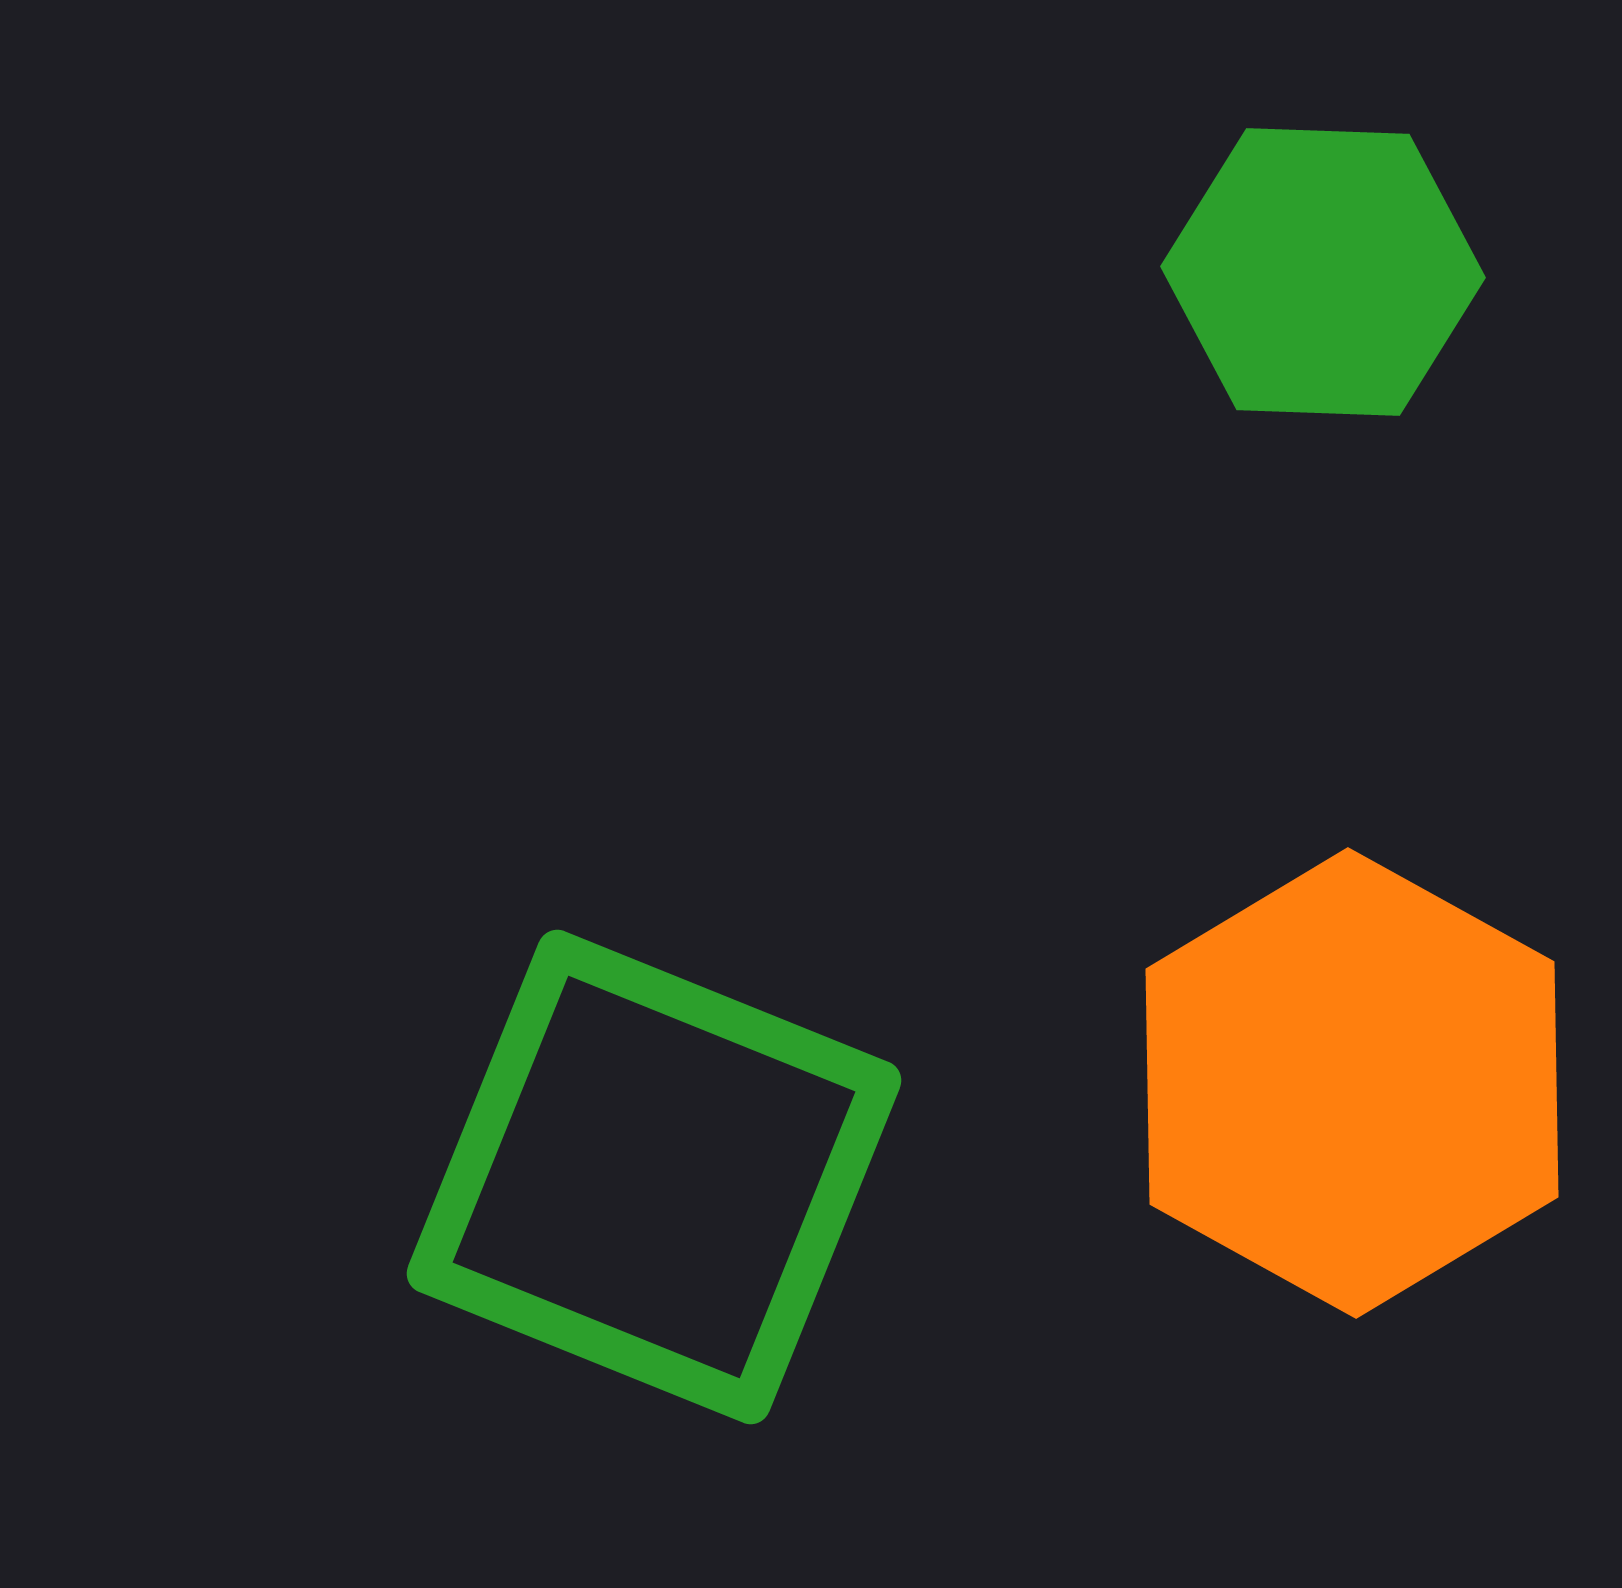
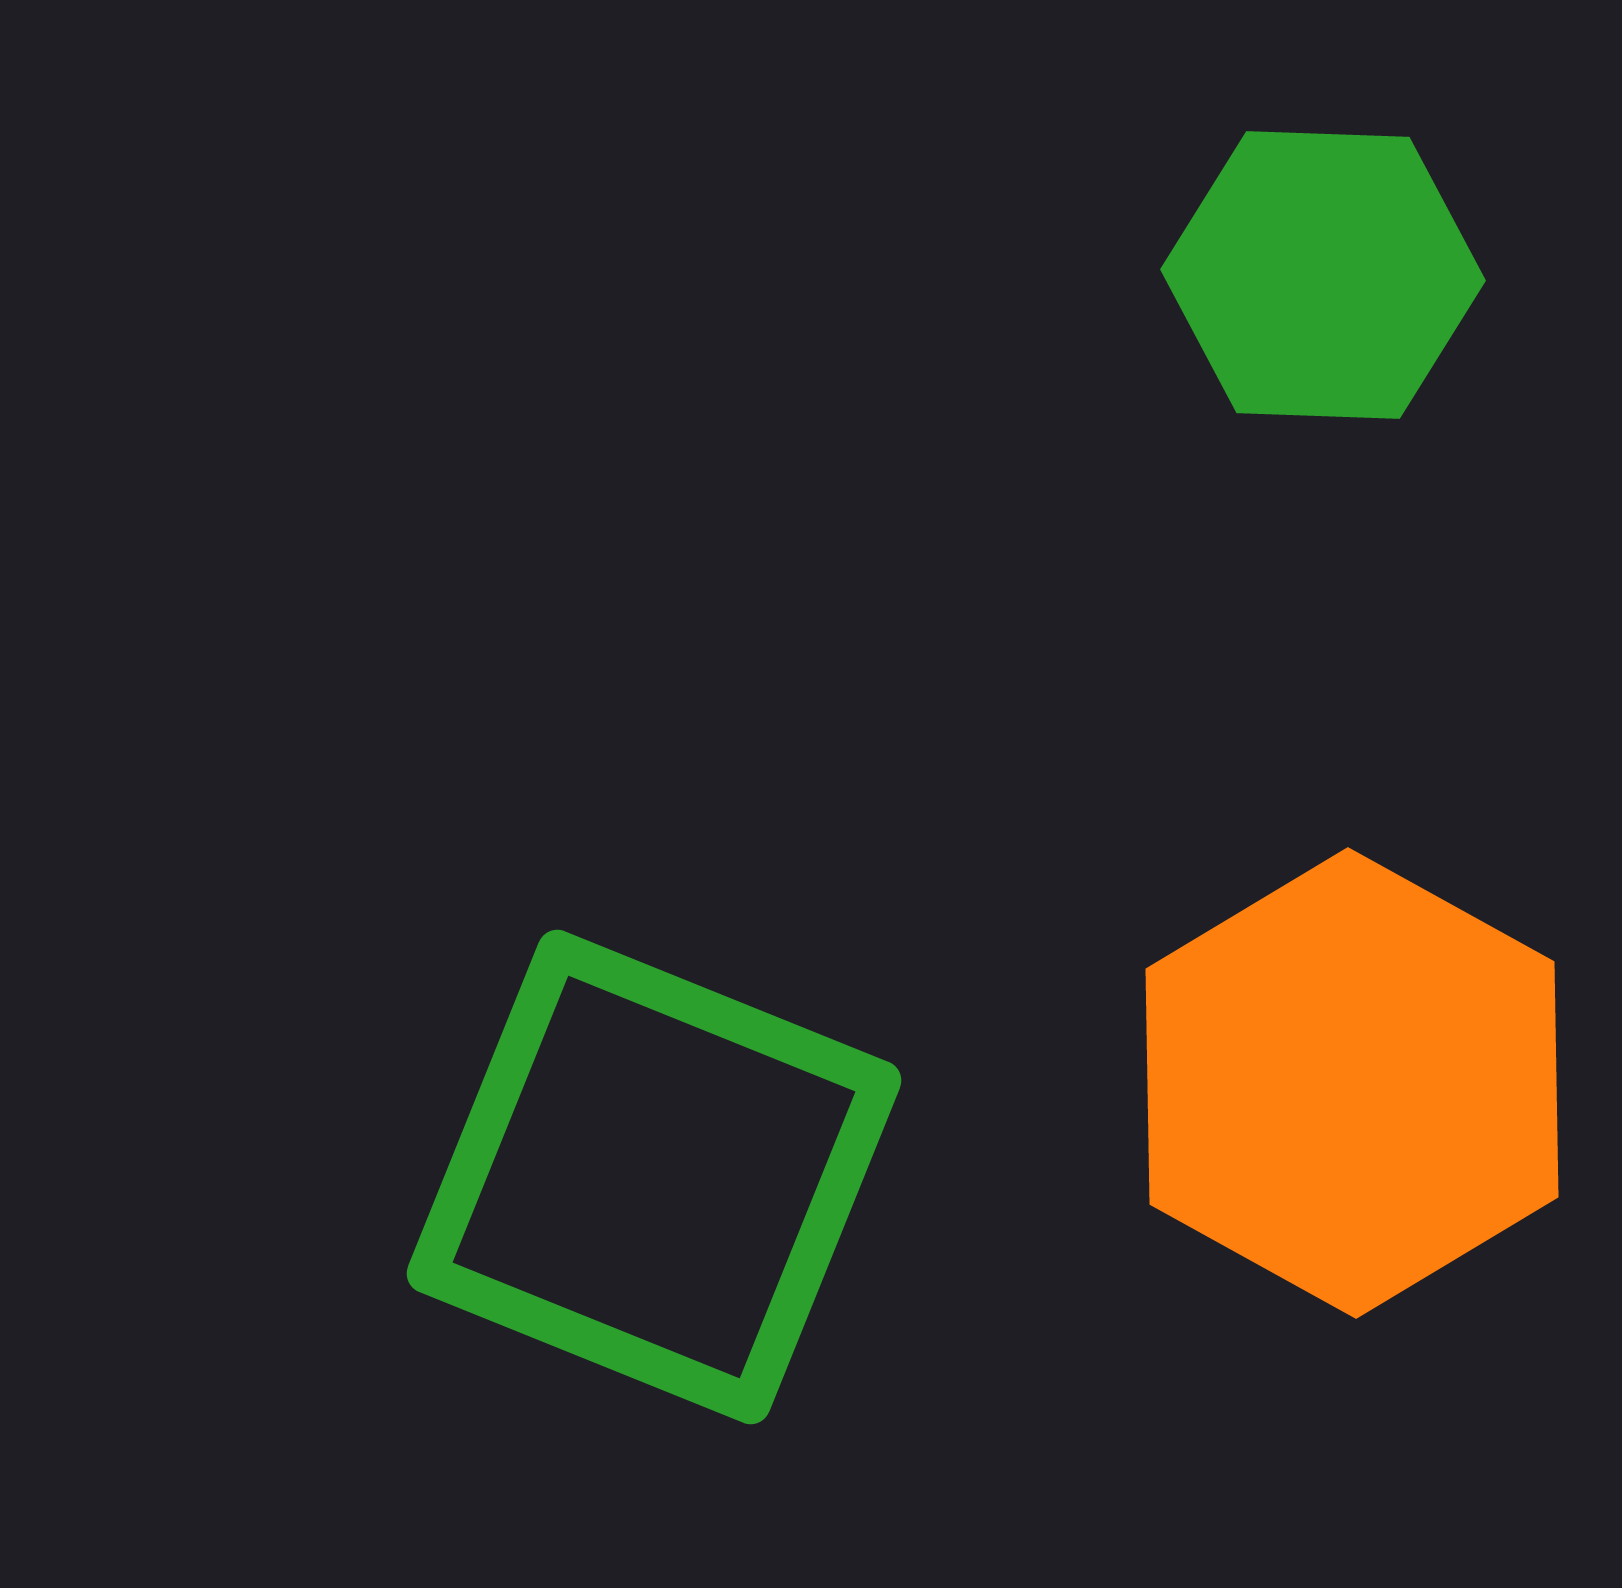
green hexagon: moved 3 px down
